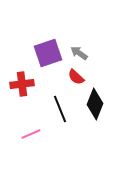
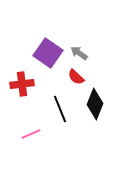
purple square: rotated 36 degrees counterclockwise
